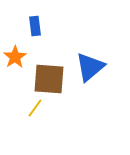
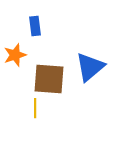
orange star: moved 2 px up; rotated 15 degrees clockwise
yellow line: rotated 36 degrees counterclockwise
